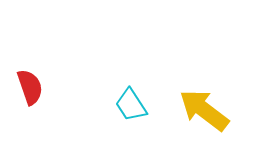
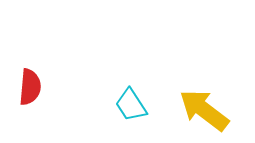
red semicircle: rotated 24 degrees clockwise
